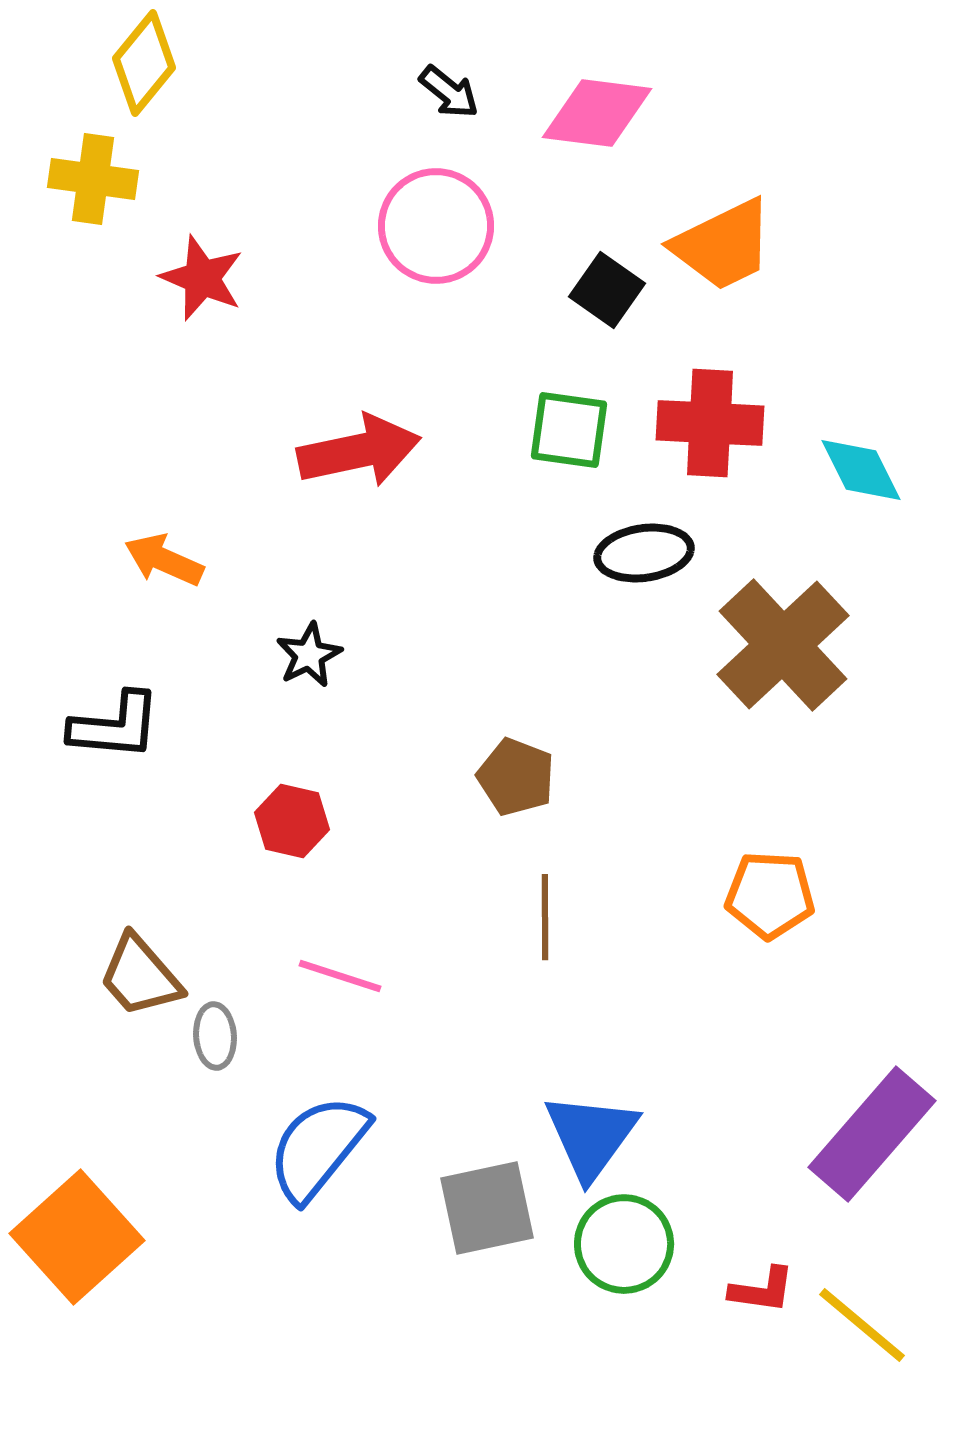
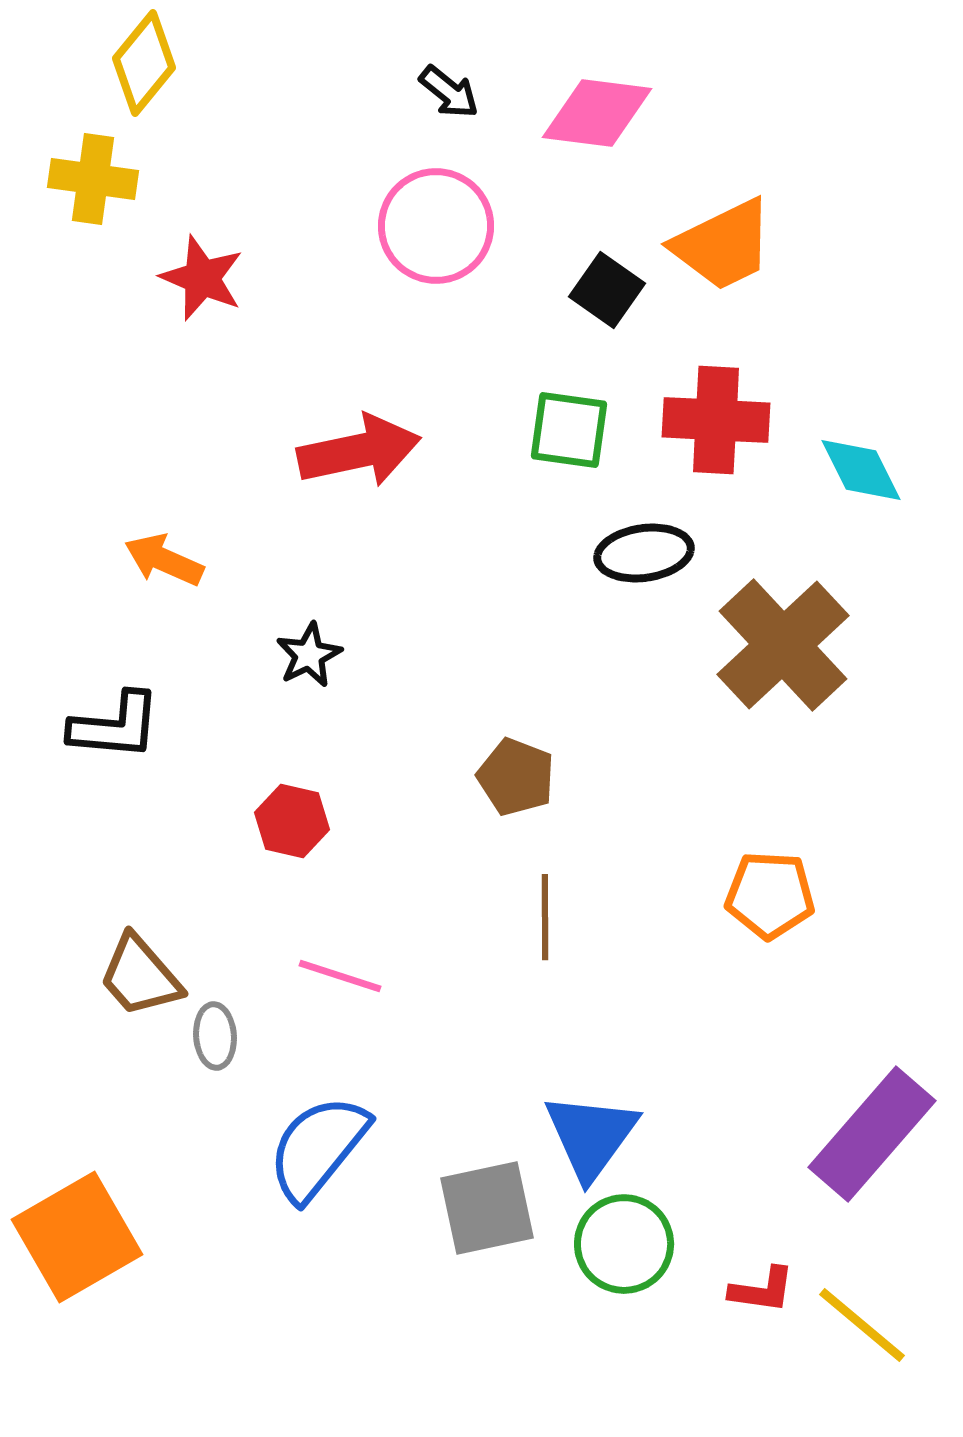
red cross: moved 6 px right, 3 px up
orange square: rotated 12 degrees clockwise
